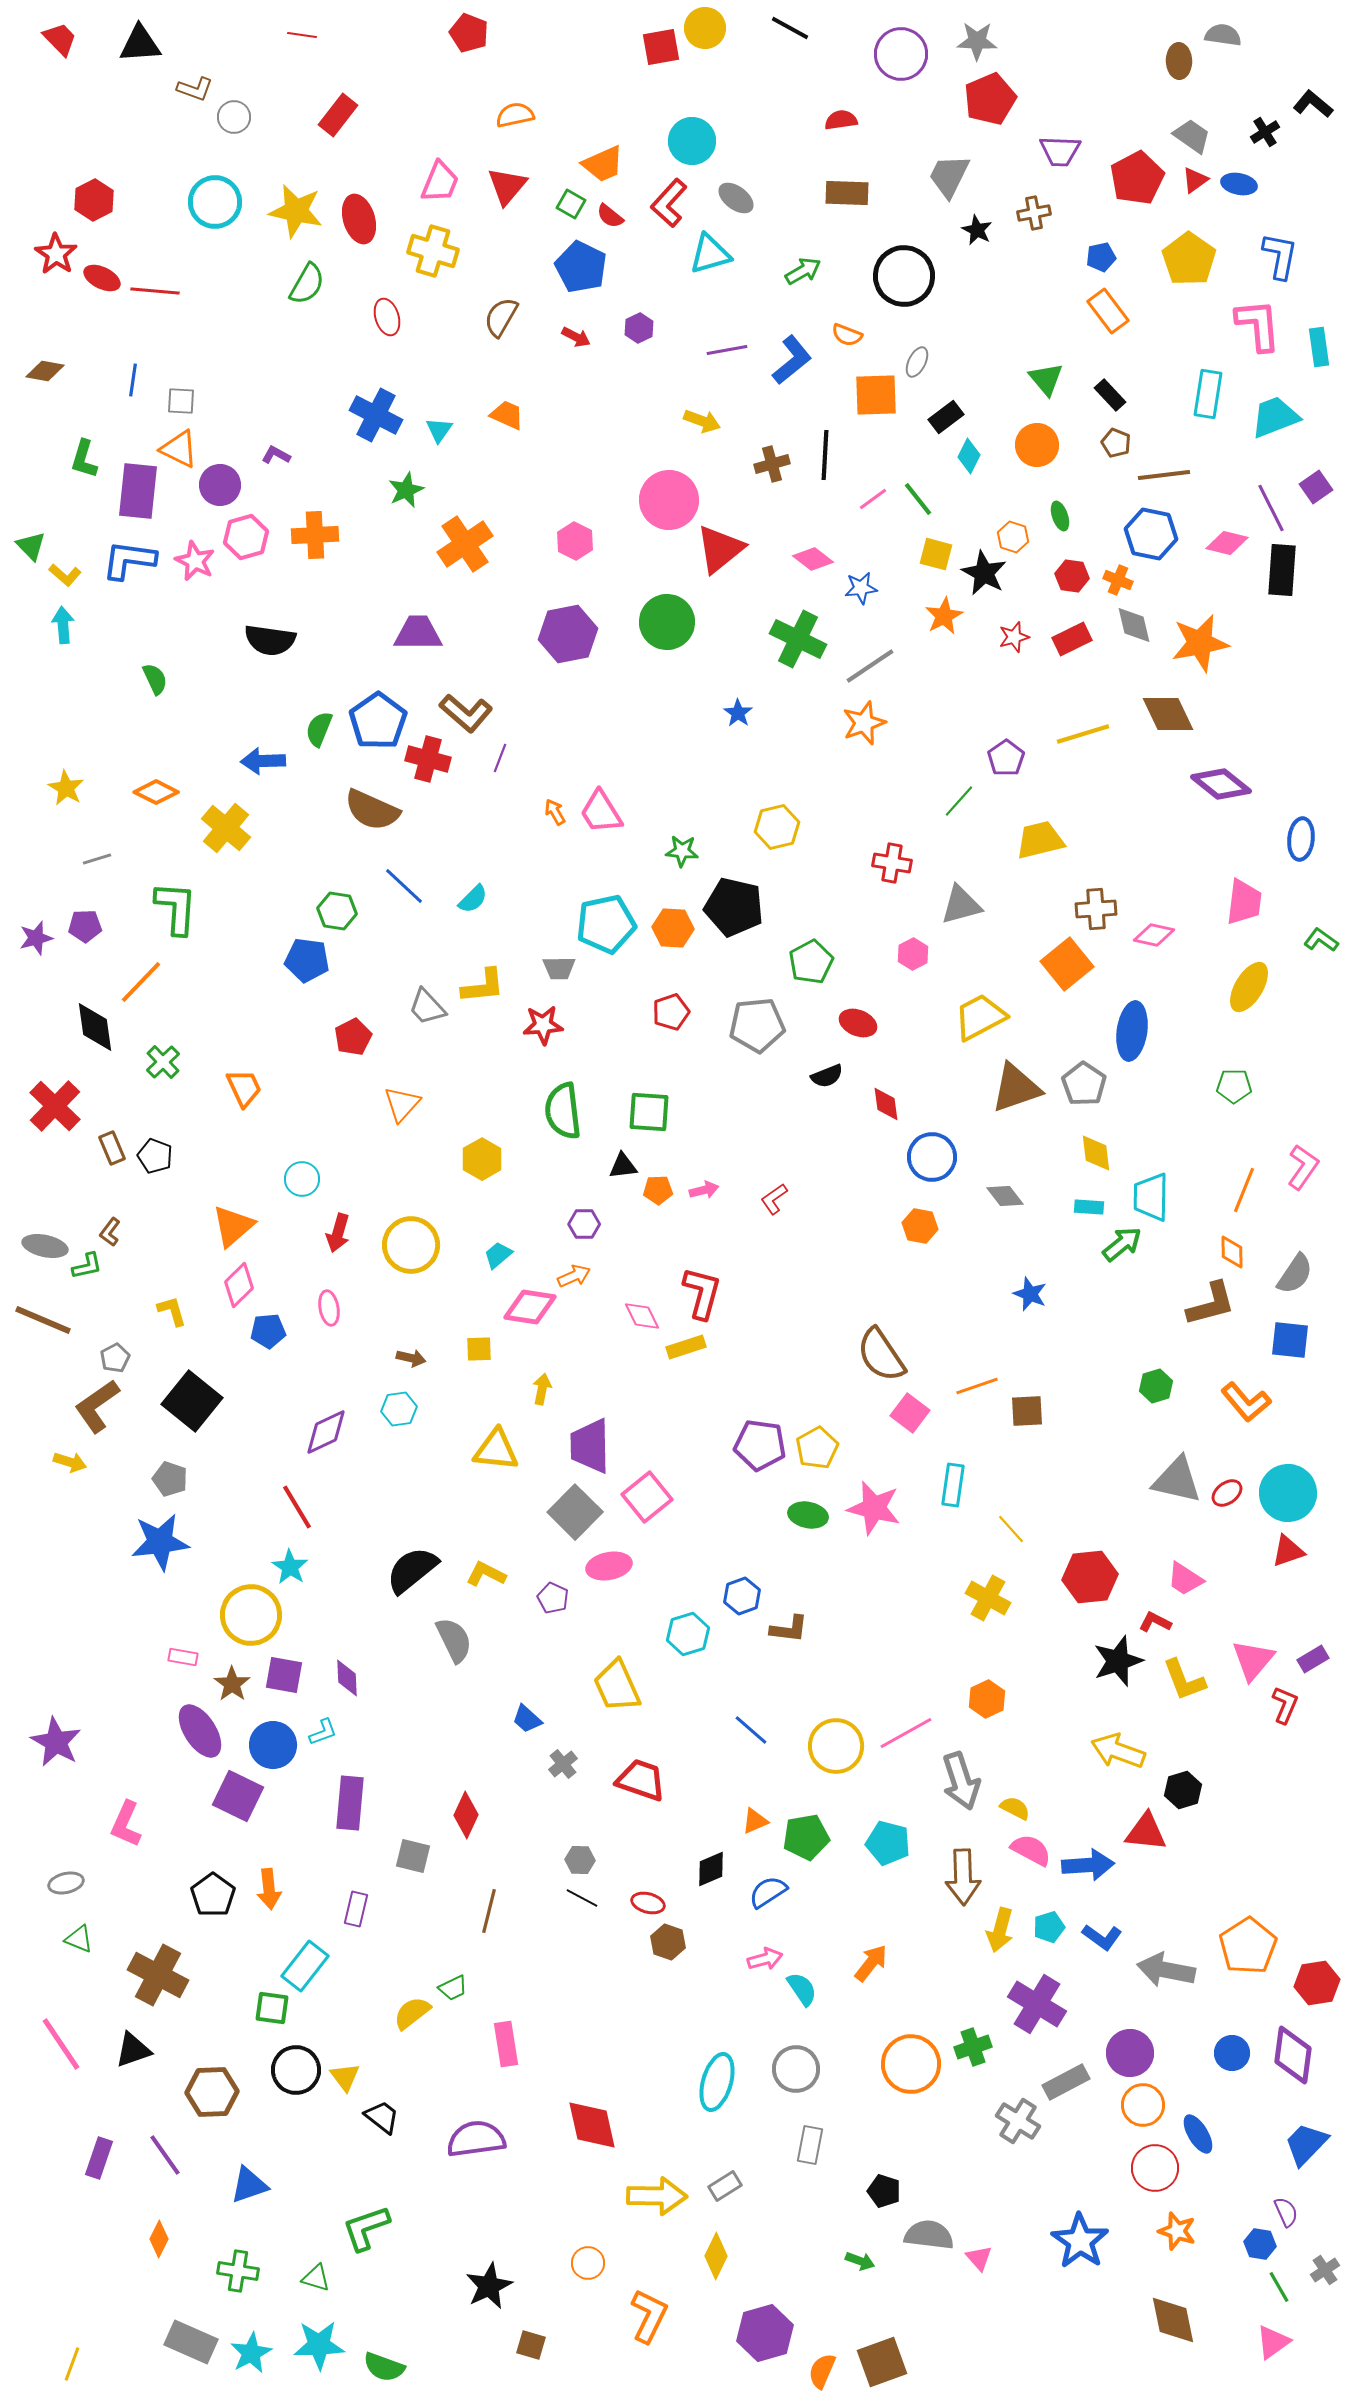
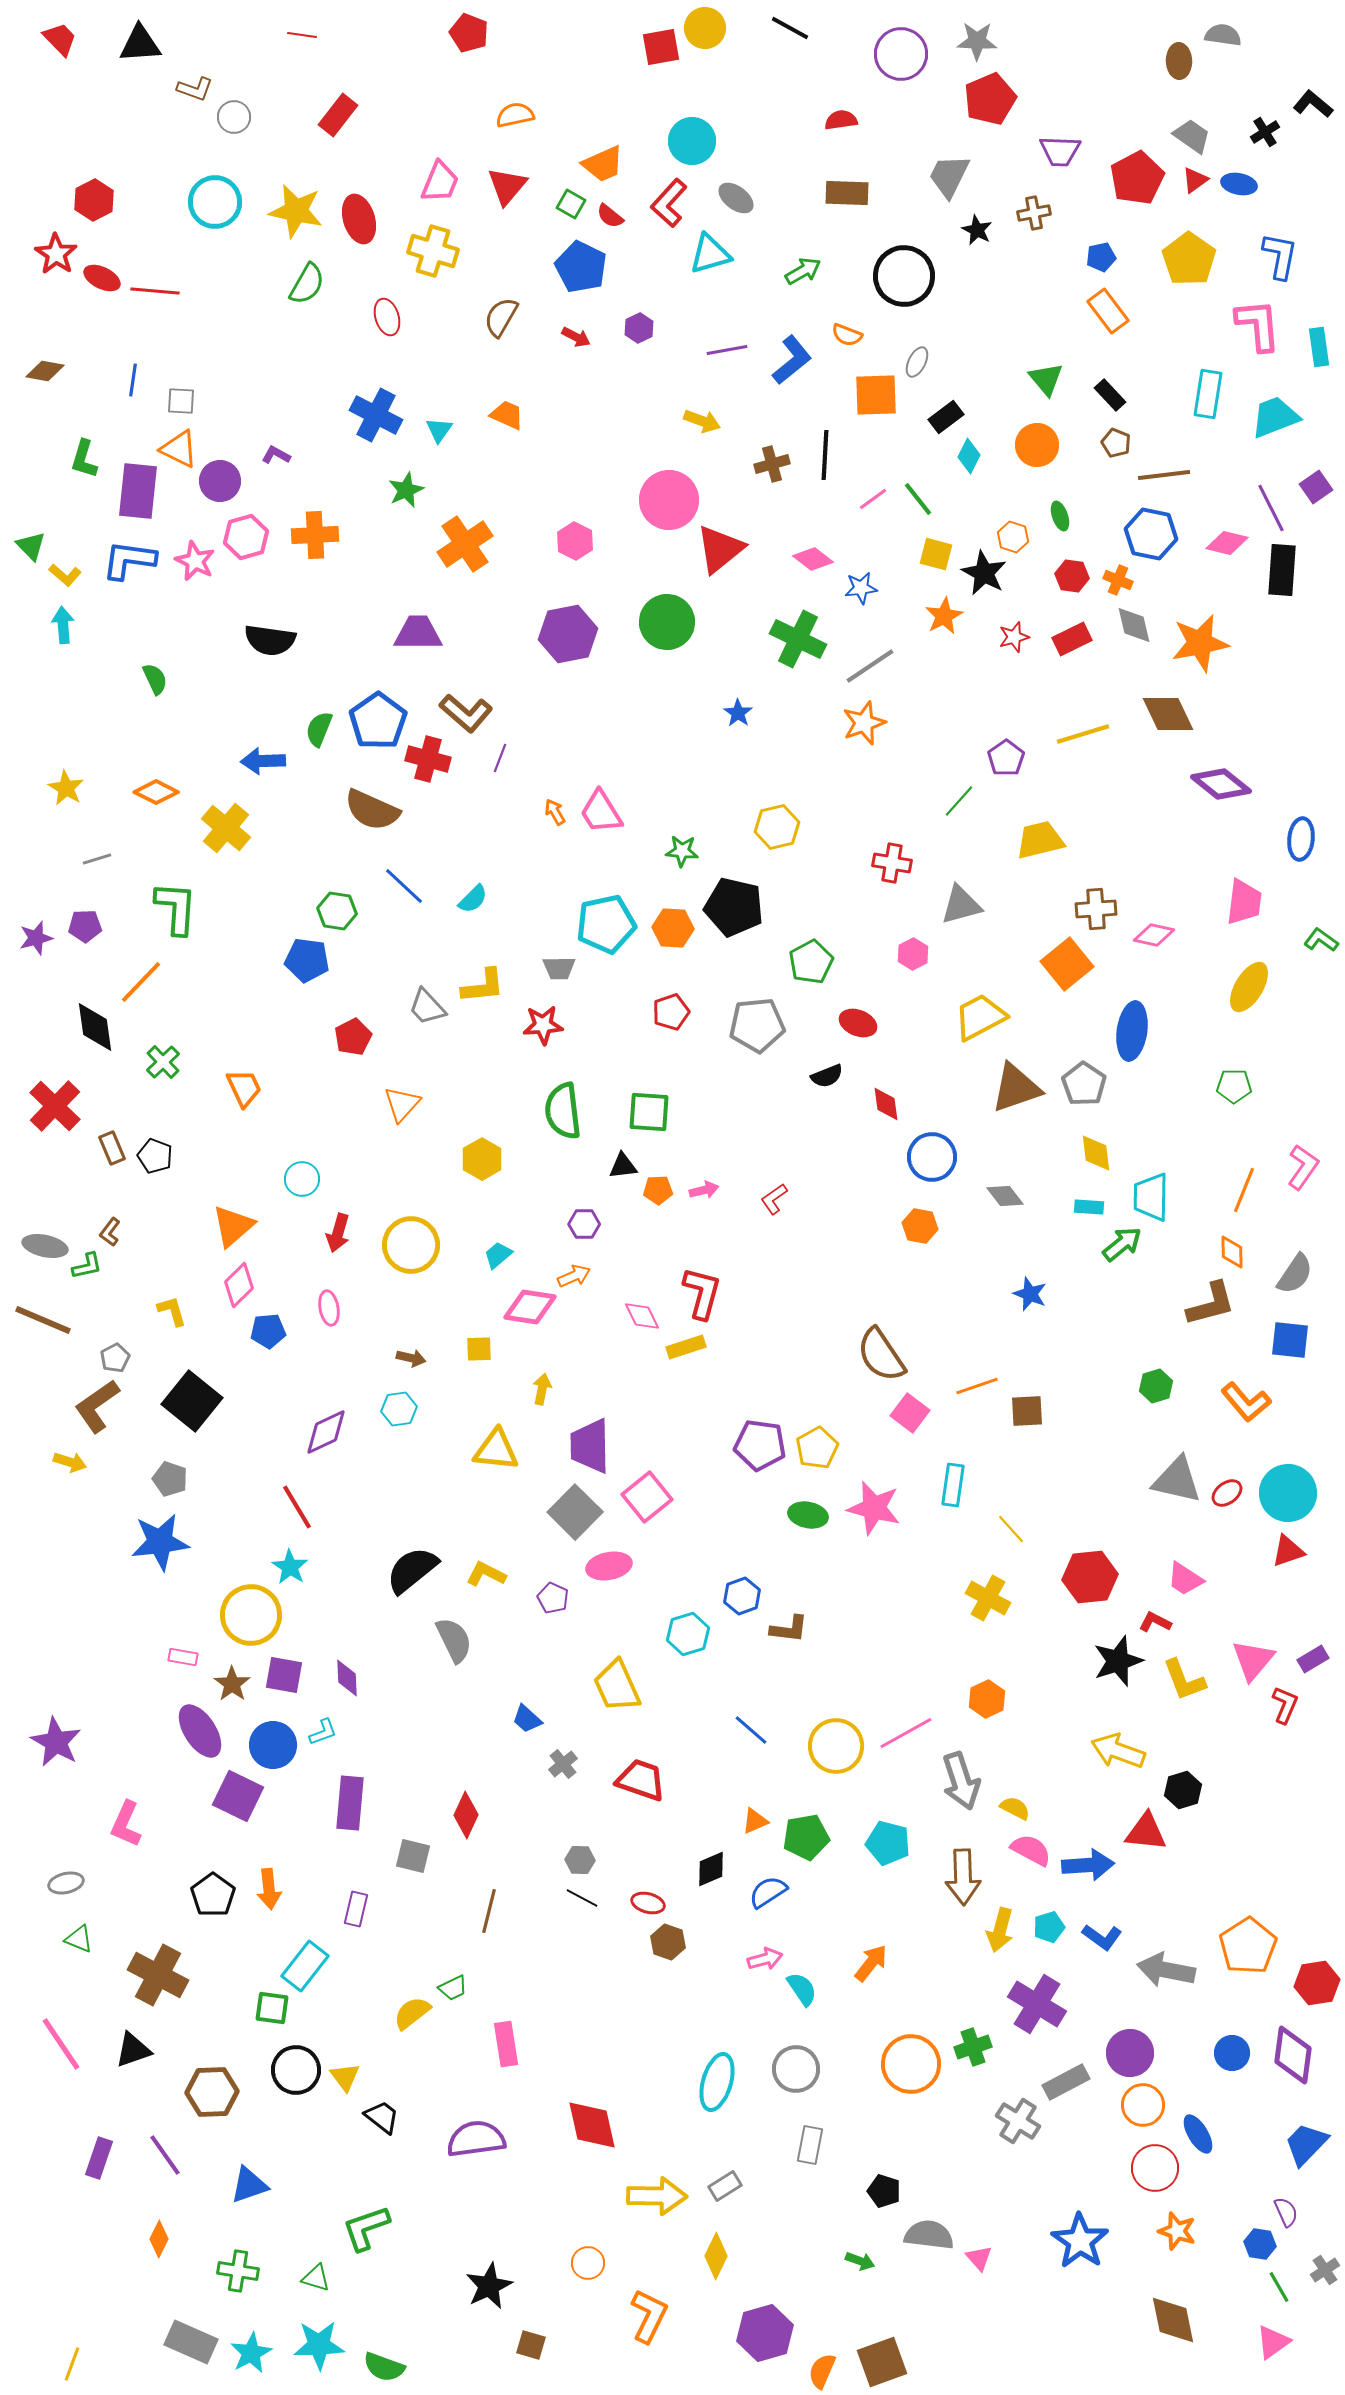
purple circle at (220, 485): moved 4 px up
